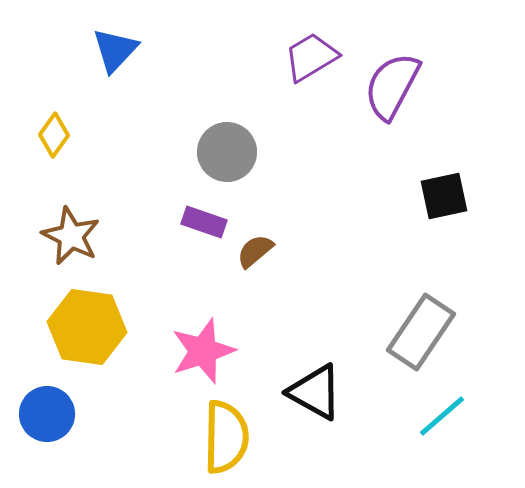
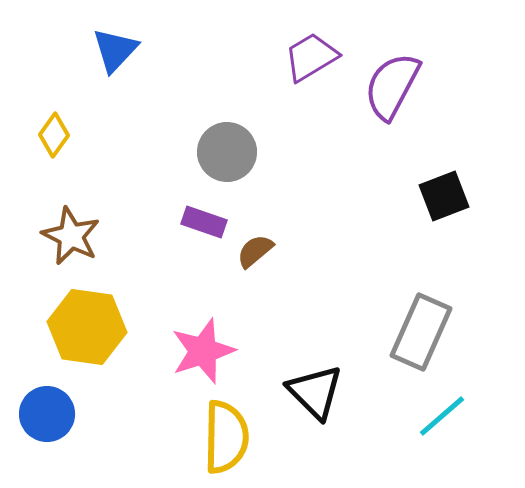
black square: rotated 9 degrees counterclockwise
gray rectangle: rotated 10 degrees counterclockwise
black triangle: rotated 16 degrees clockwise
